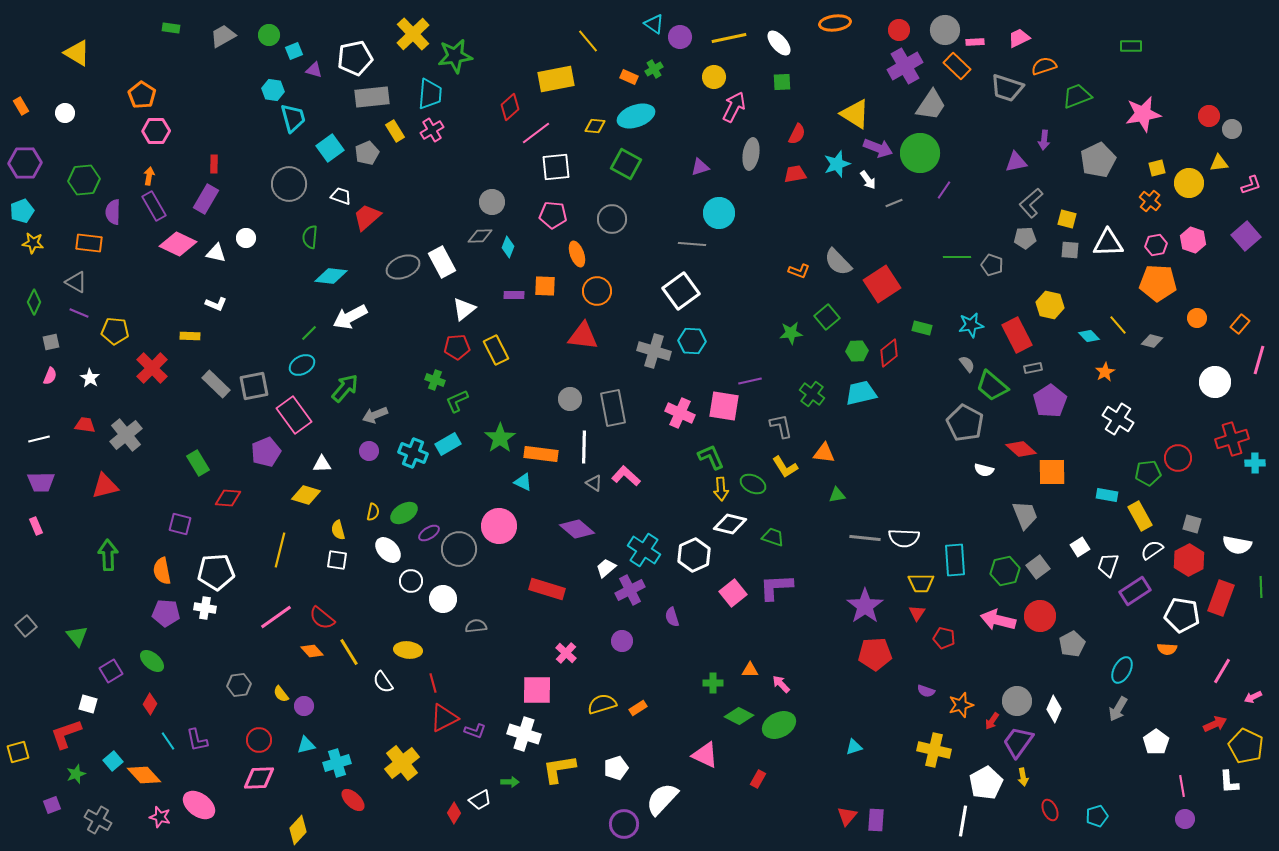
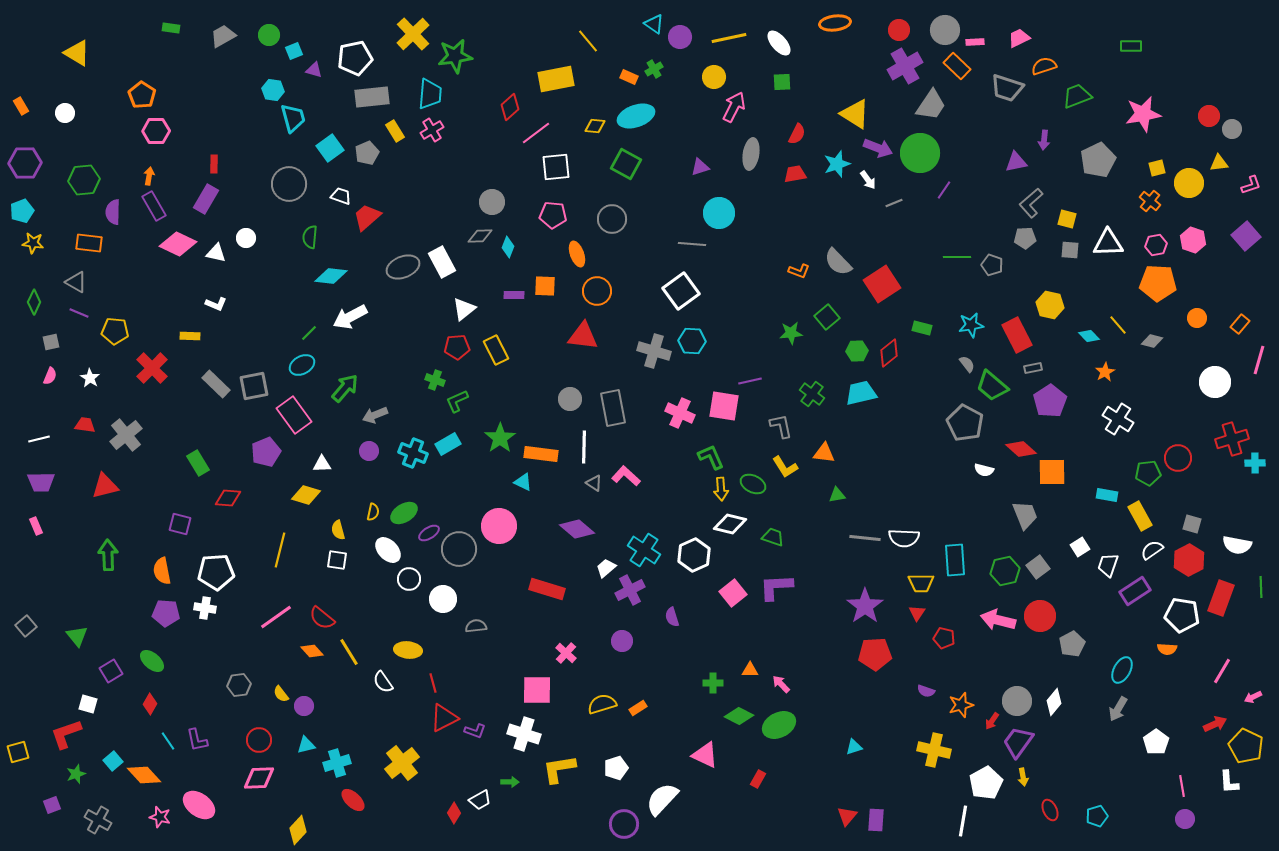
white circle at (411, 581): moved 2 px left, 2 px up
white diamond at (1054, 709): moved 7 px up; rotated 16 degrees clockwise
